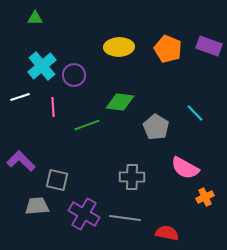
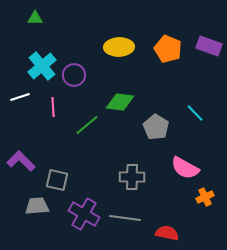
green line: rotated 20 degrees counterclockwise
